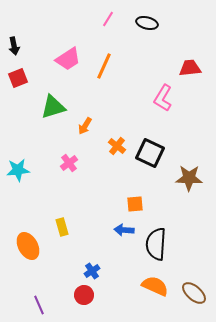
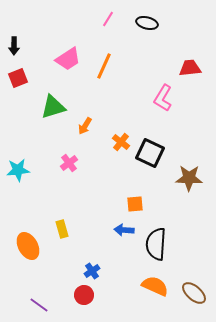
black arrow: rotated 12 degrees clockwise
orange cross: moved 4 px right, 4 px up
yellow rectangle: moved 2 px down
purple line: rotated 30 degrees counterclockwise
